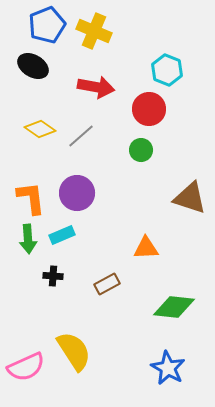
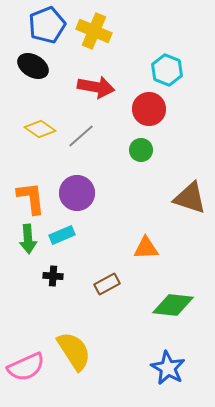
green diamond: moved 1 px left, 2 px up
